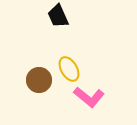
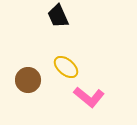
yellow ellipse: moved 3 px left, 2 px up; rotated 20 degrees counterclockwise
brown circle: moved 11 px left
